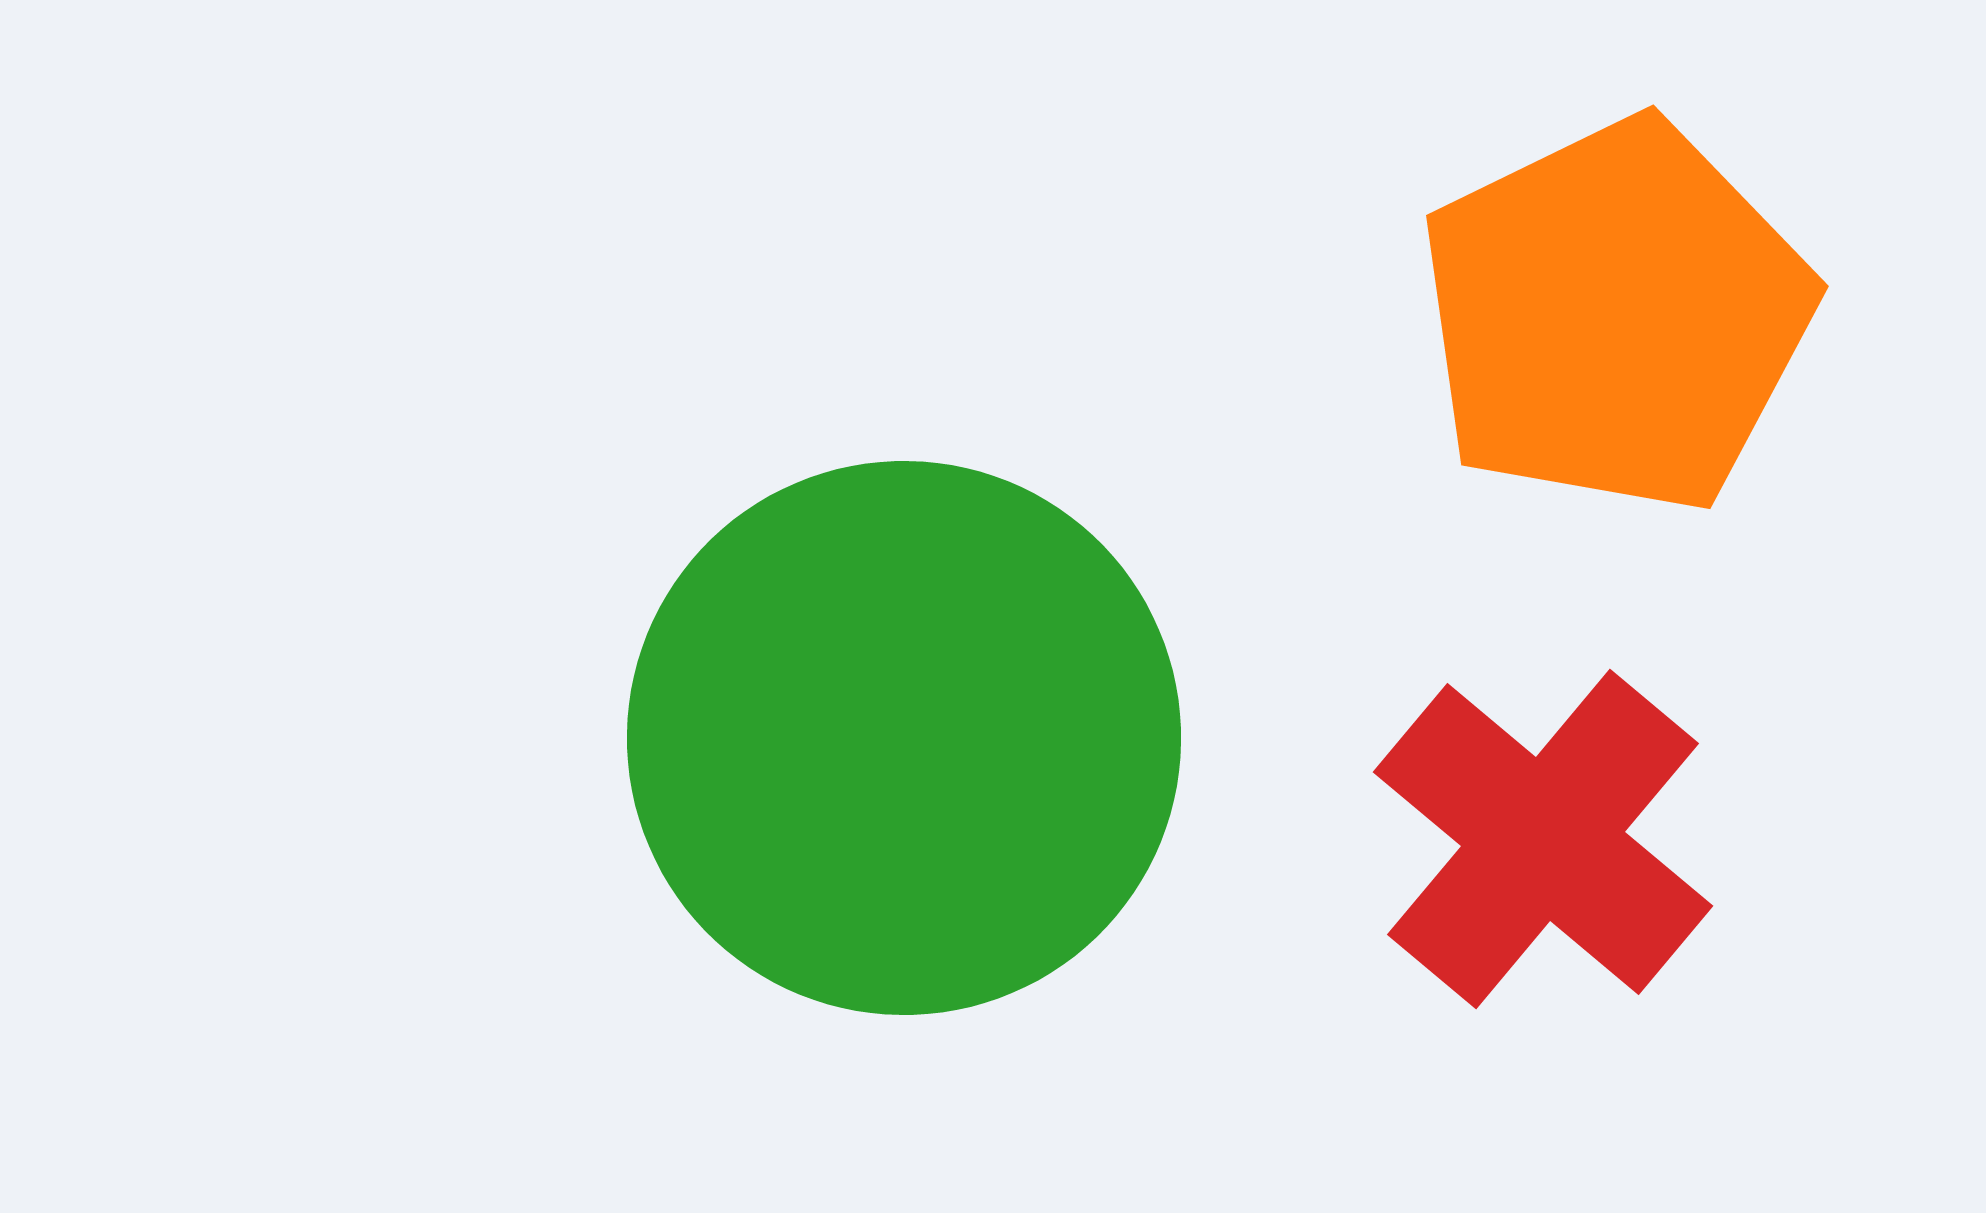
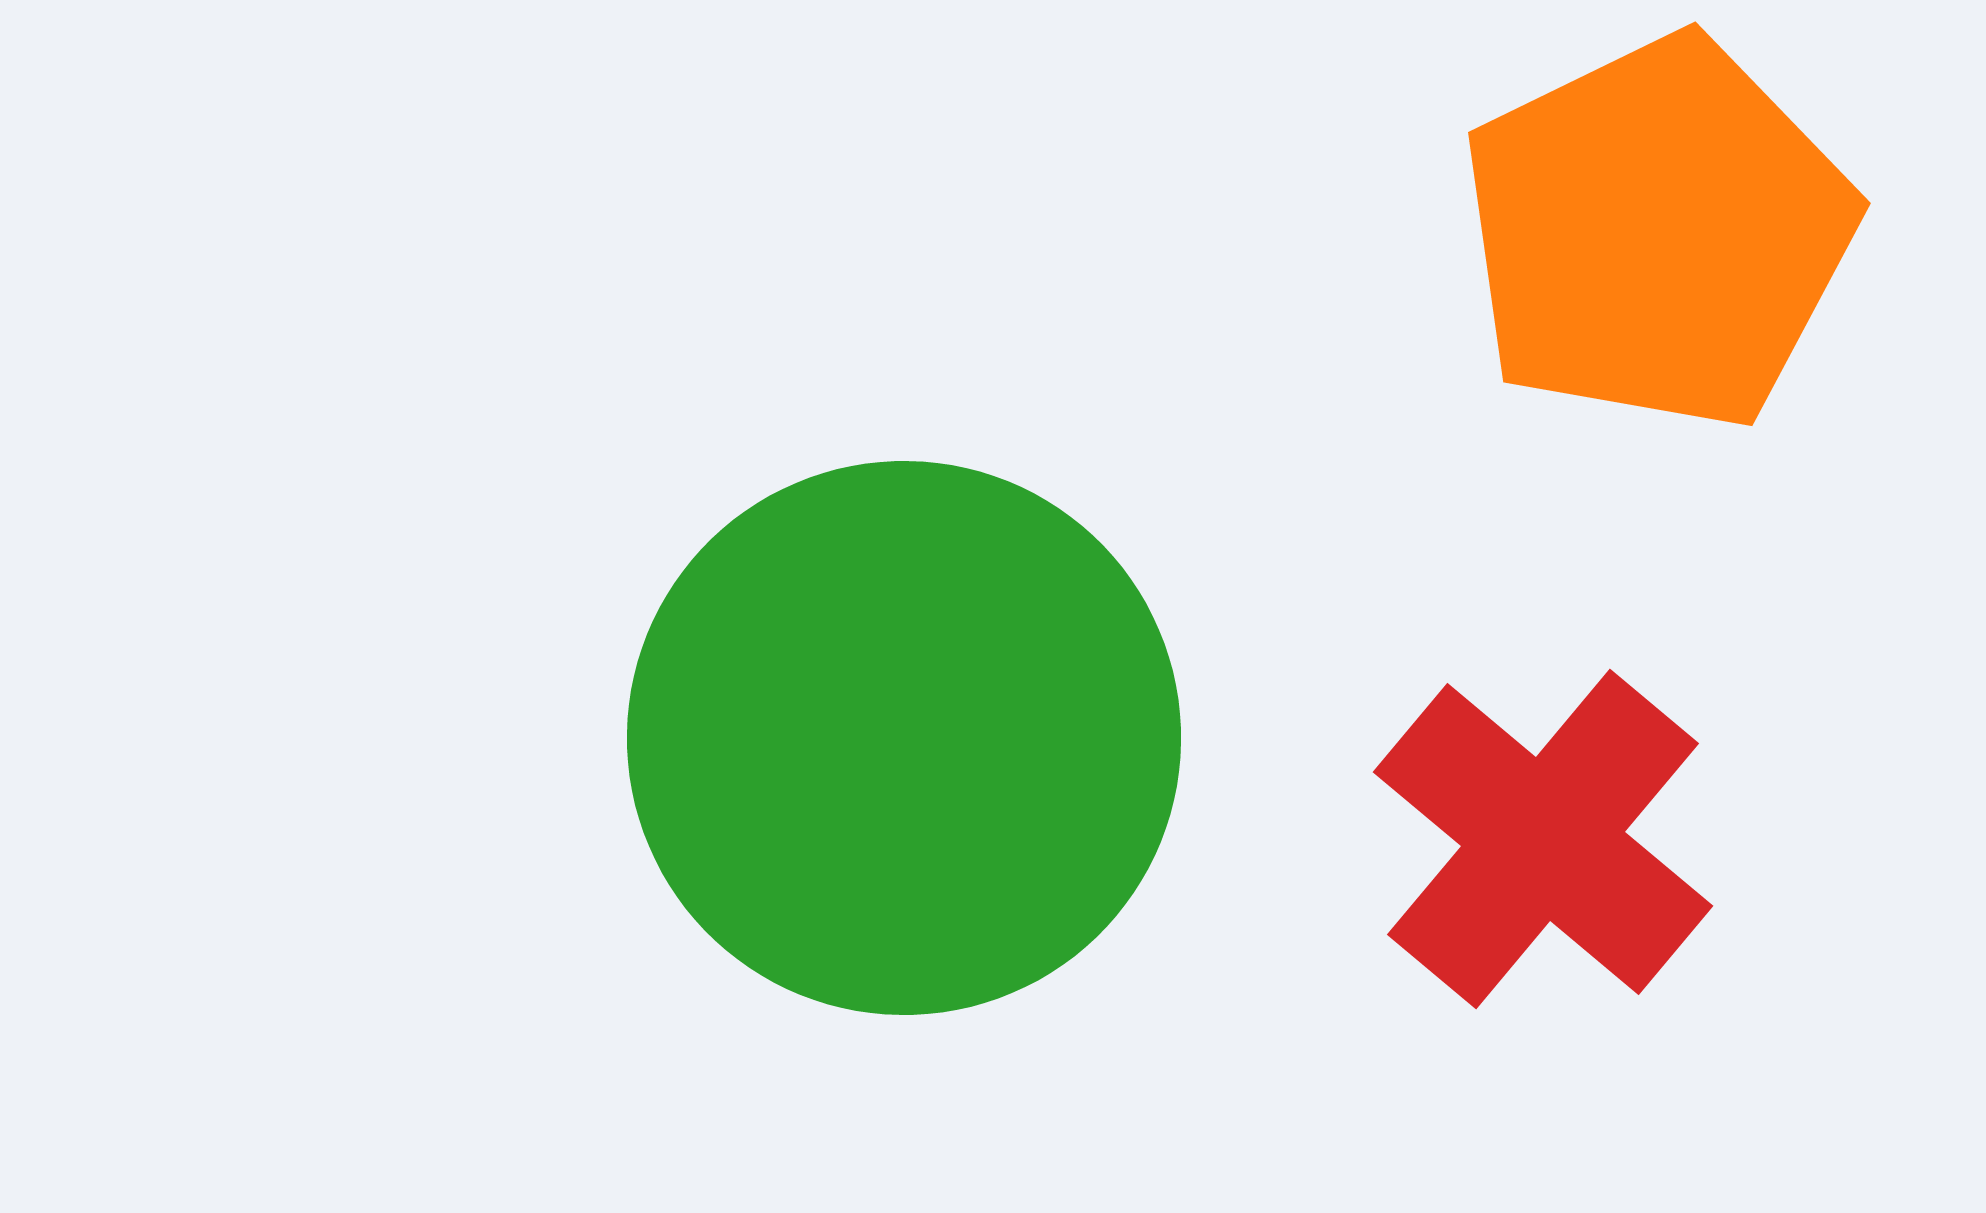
orange pentagon: moved 42 px right, 83 px up
